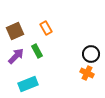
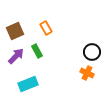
black circle: moved 1 px right, 2 px up
